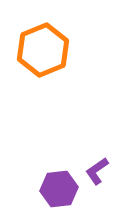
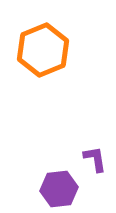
purple L-shape: moved 2 px left, 12 px up; rotated 116 degrees clockwise
